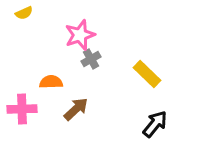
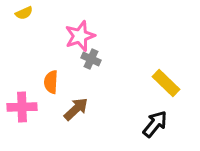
pink star: moved 1 px down
gray cross: rotated 36 degrees counterclockwise
yellow rectangle: moved 19 px right, 9 px down
orange semicircle: rotated 85 degrees counterclockwise
pink cross: moved 2 px up
